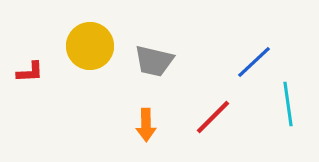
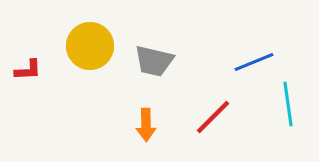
blue line: rotated 21 degrees clockwise
red L-shape: moved 2 px left, 2 px up
